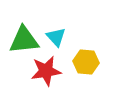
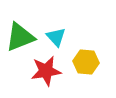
green triangle: moved 4 px left, 3 px up; rotated 16 degrees counterclockwise
